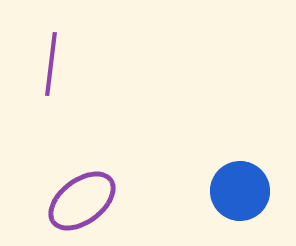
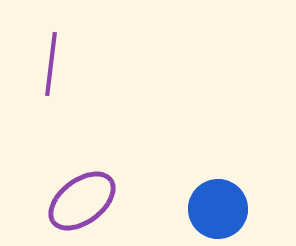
blue circle: moved 22 px left, 18 px down
